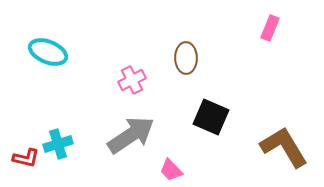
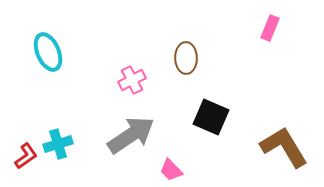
cyan ellipse: rotated 45 degrees clockwise
red L-shape: moved 2 px up; rotated 48 degrees counterclockwise
